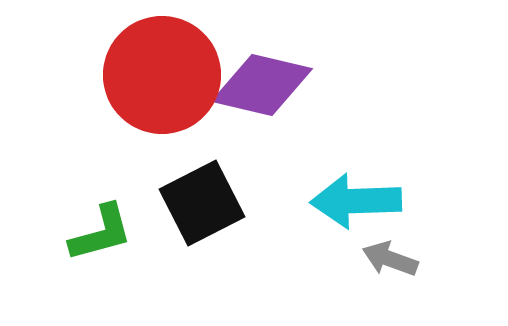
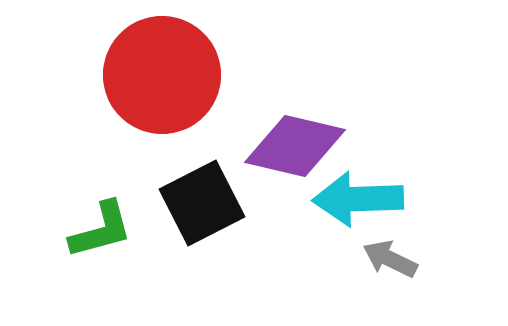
purple diamond: moved 33 px right, 61 px down
cyan arrow: moved 2 px right, 2 px up
green L-shape: moved 3 px up
gray arrow: rotated 6 degrees clockwise
